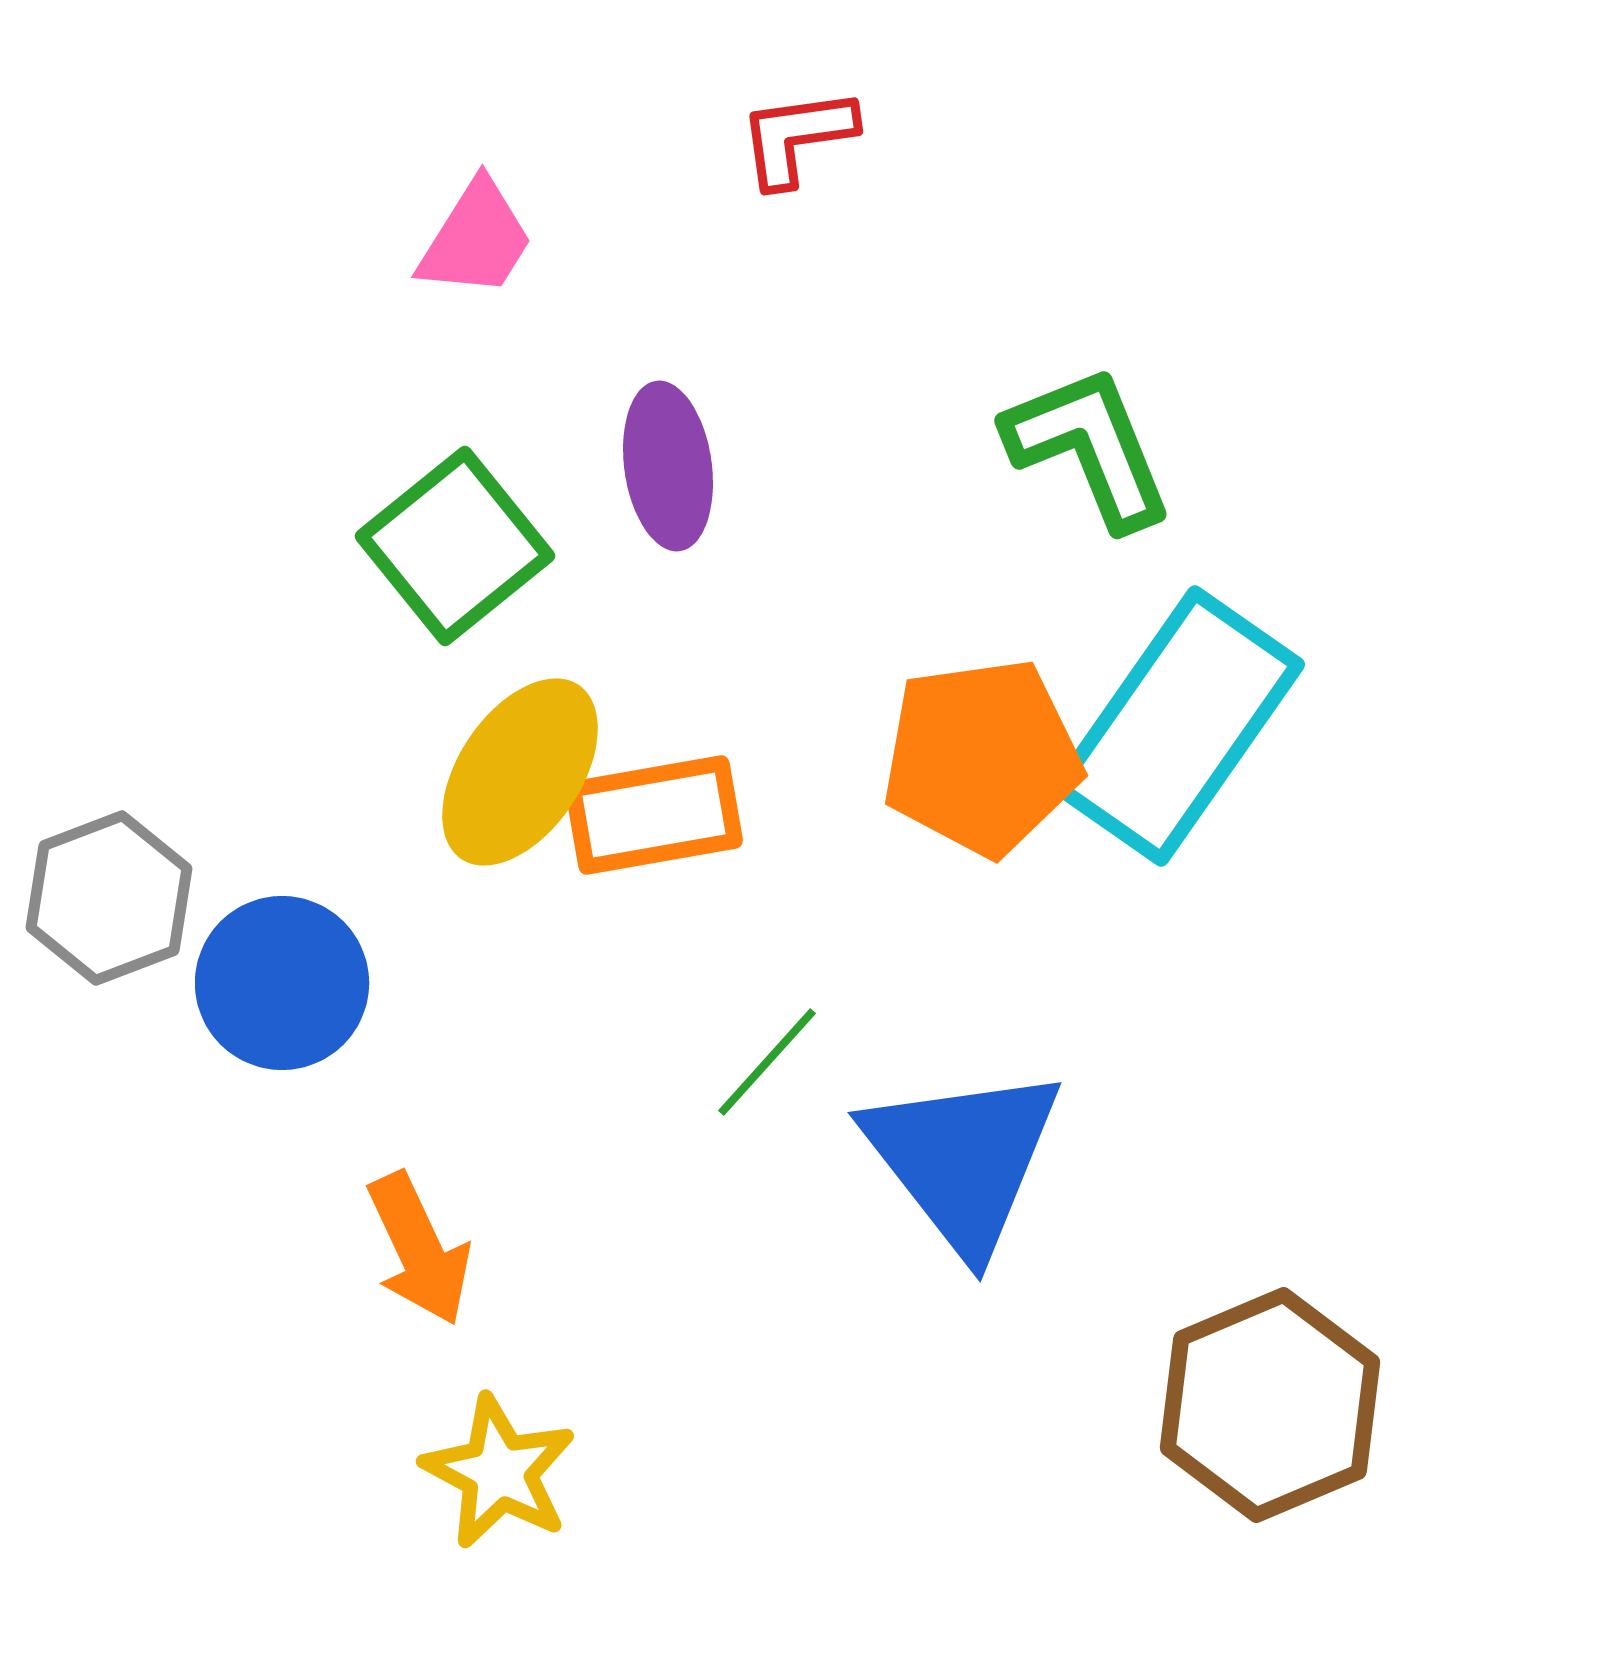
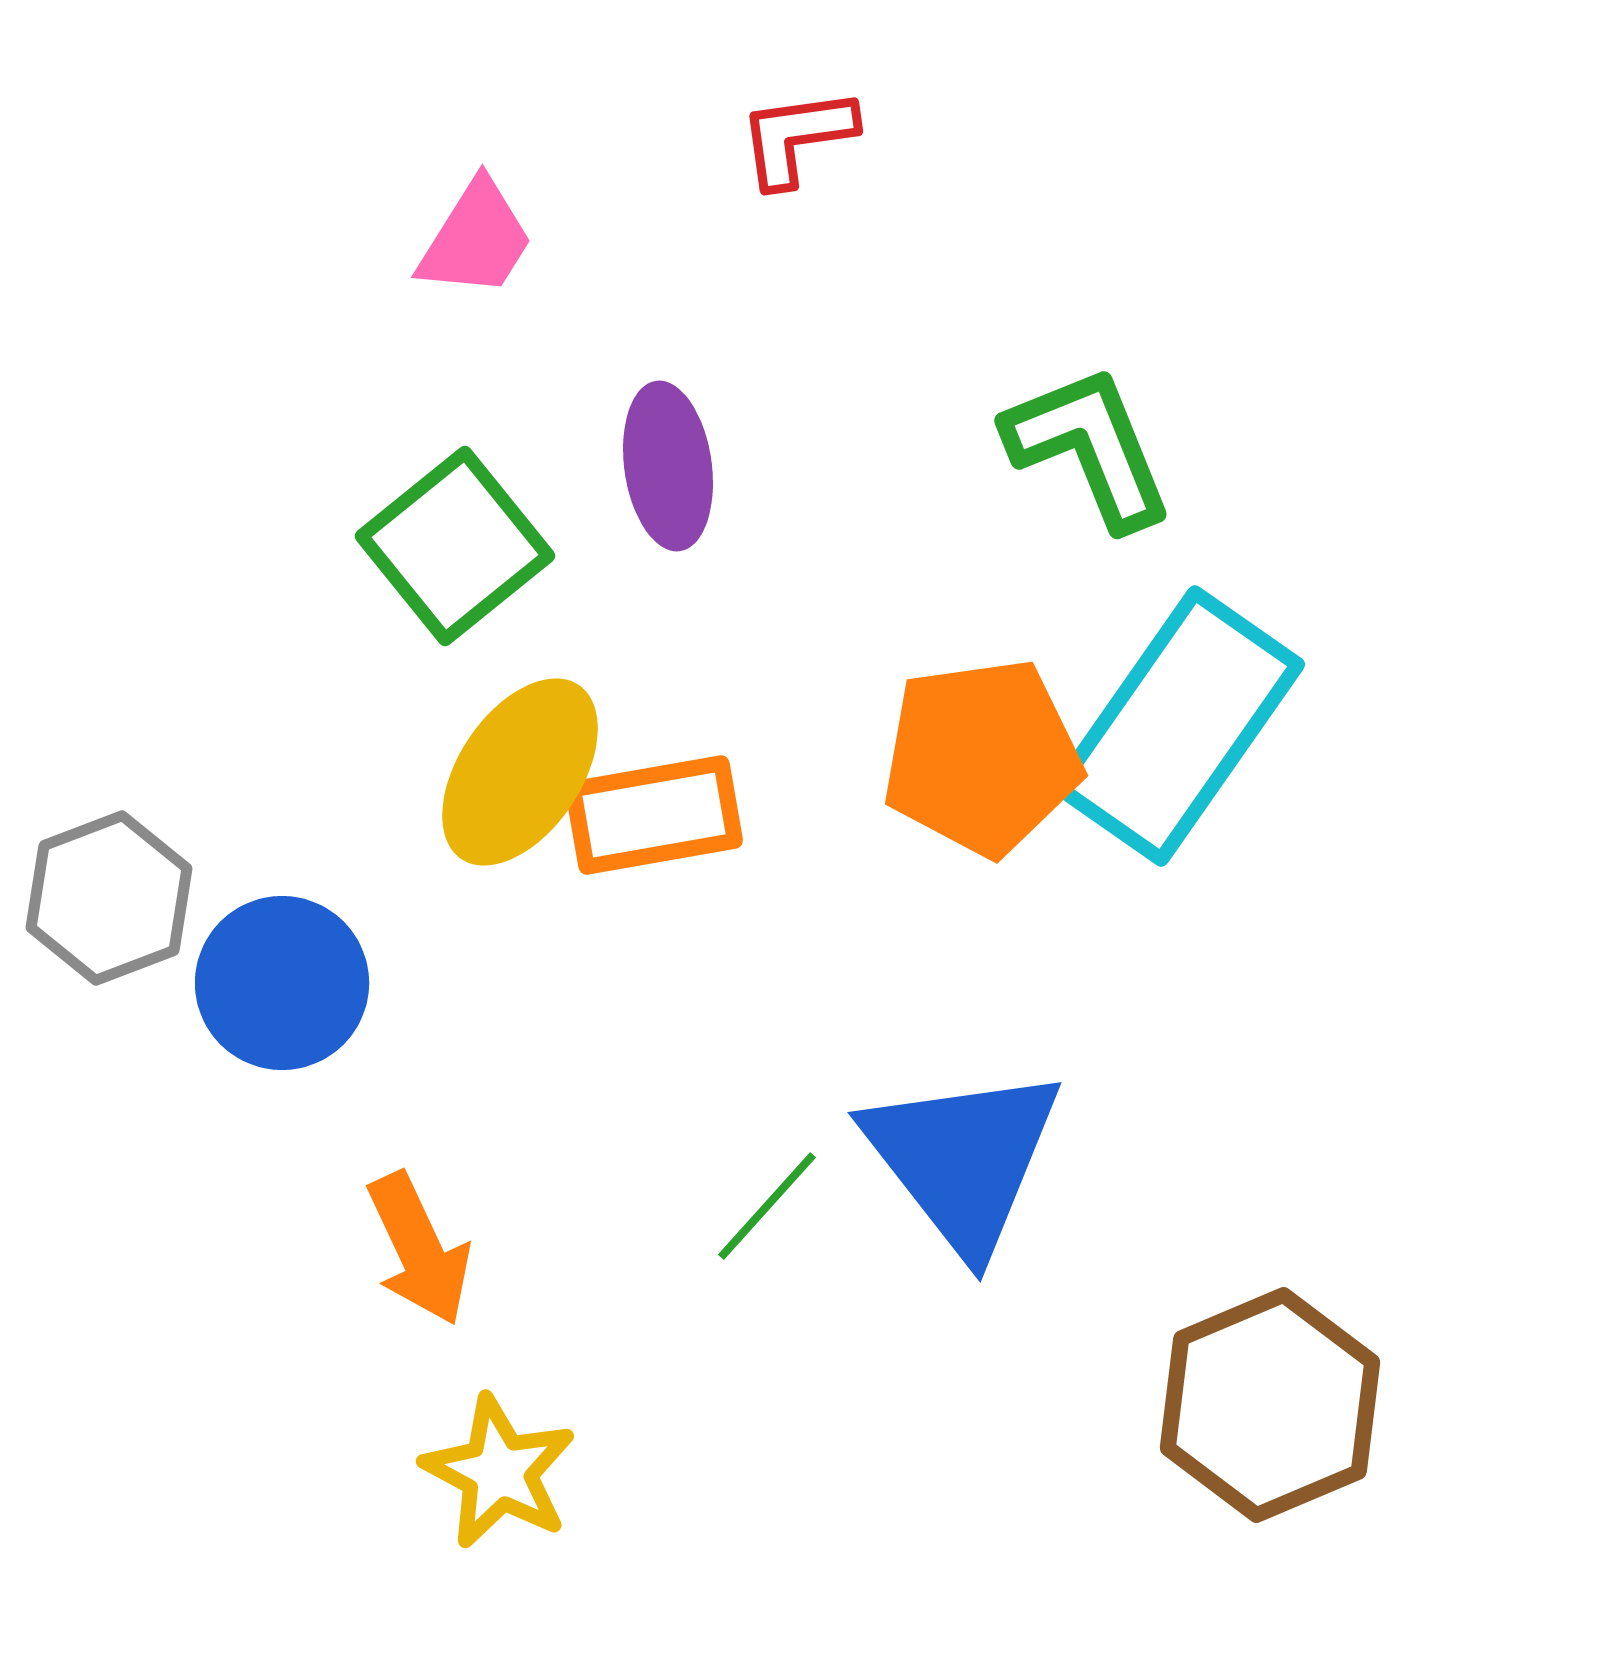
green line: moved 144 px down
